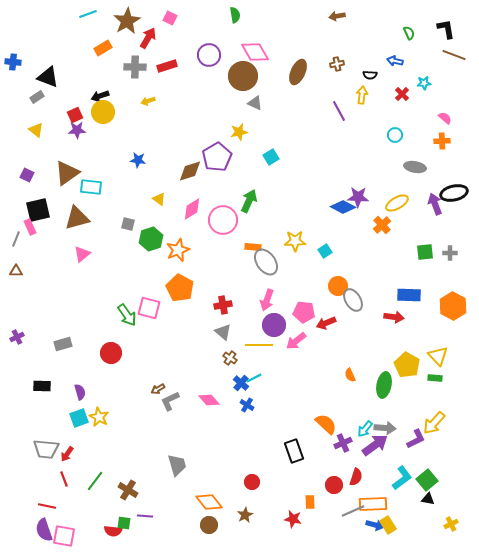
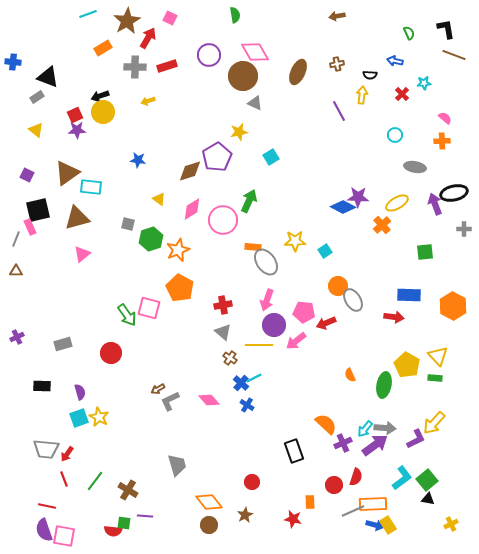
gray cross at (450, 253): moved 14 px right, 24 px up
